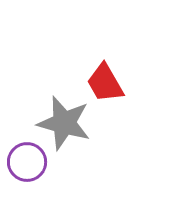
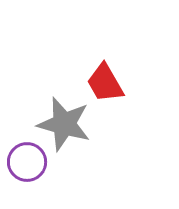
gray star: moved 1 px down
